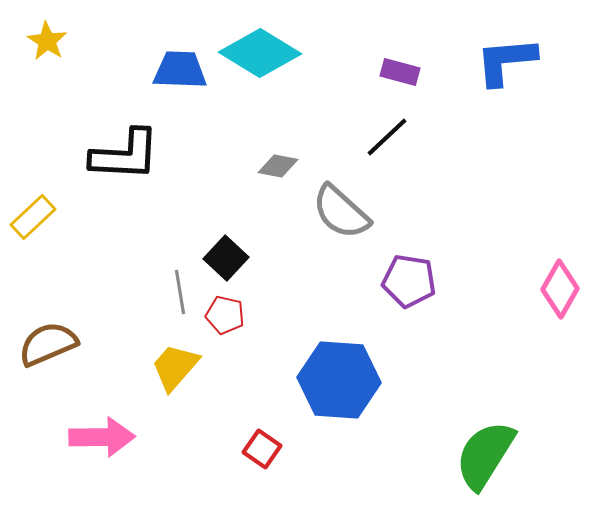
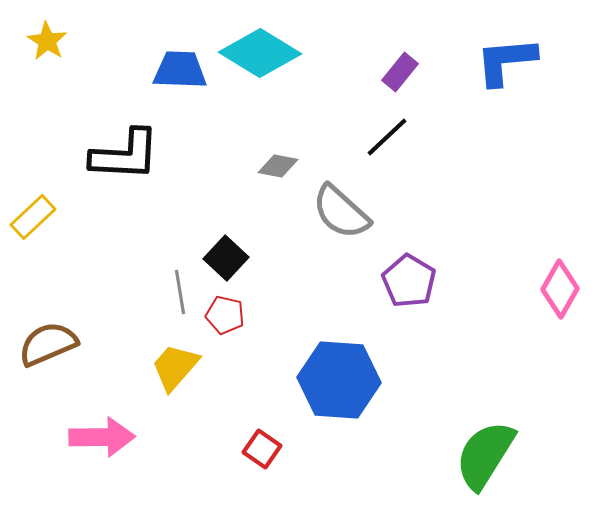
purple rectangle: rotated 66 degrees counterclockwise
purple pentagon: rotated 22 degrees clockwise
